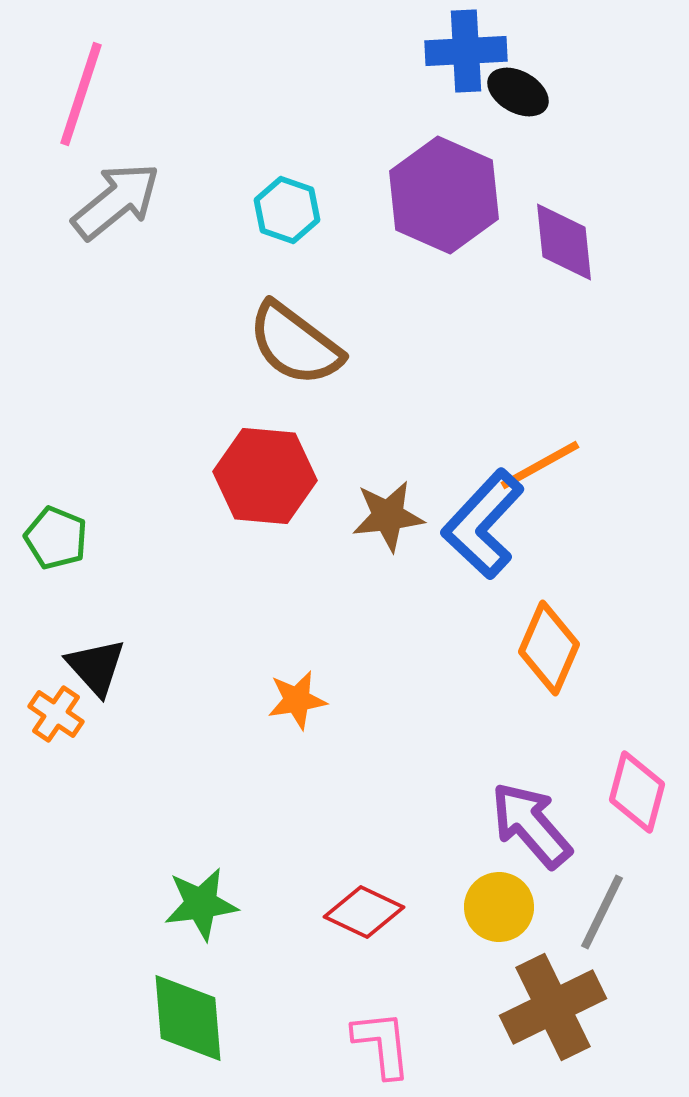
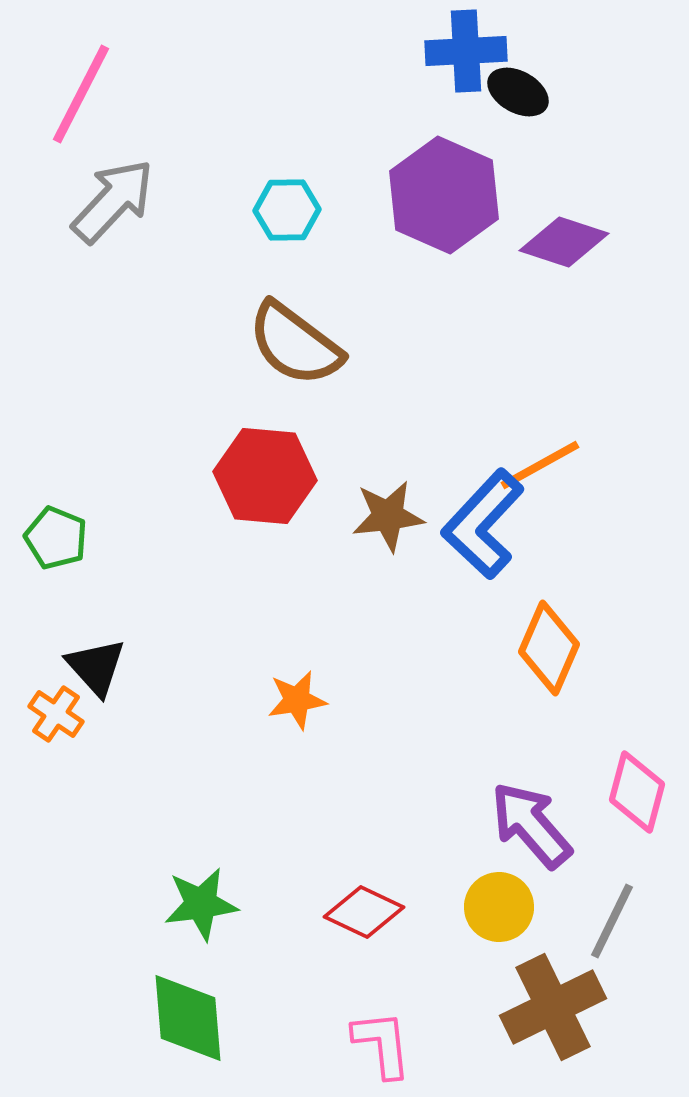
pink line: rotated 9 degrees clockwise
gray arrow: moved 3 px left; rotated 8 degrees counterclockwise
cyan hexagon: rotated 20 degrees counterclockwise
purple diamond: rotated 66 degrees counterclockwise
gray line: moved 10 px right, 9 px down
